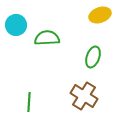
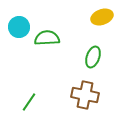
yellow ellipse: moved 2 px right, 2 px down
cyan circle: moved 3 px right, 2 px down
brown cross: moved 1 px right, 1 px up; rotated 20 degrees counterclockwise
green line: rotated 30 degrees clockwise
